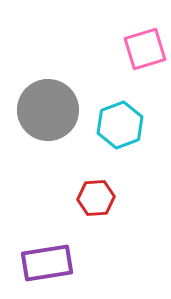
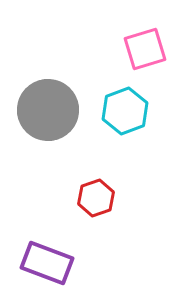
cyan hexagon: moved 5 px right, 14 px up
red hexagon: rotated 15 degrees counterclockwise
purple rectangle: rotated 30 degrees clockwise
